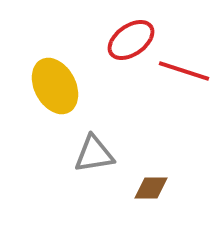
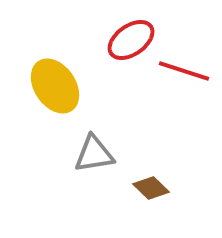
yellow ellipse: rotated 6 degrees counterclockwise
brown diamond: rotated 45 degrees clockwise
